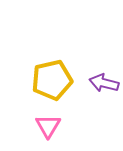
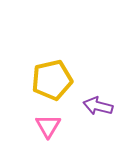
purple arrow: moved 6 px left, 23 px down
